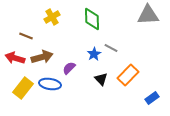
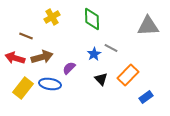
gray triangle: moved 11 px down
blue rectangle: moved 6 px left, 1 px up
